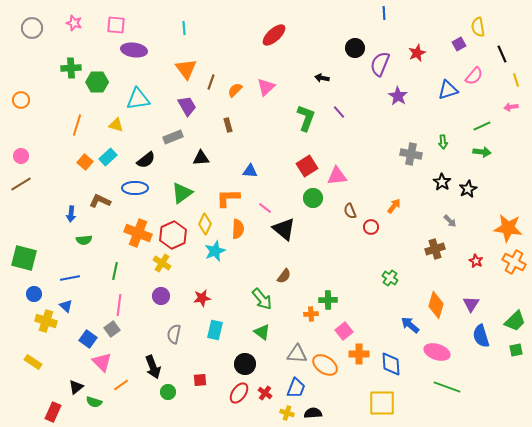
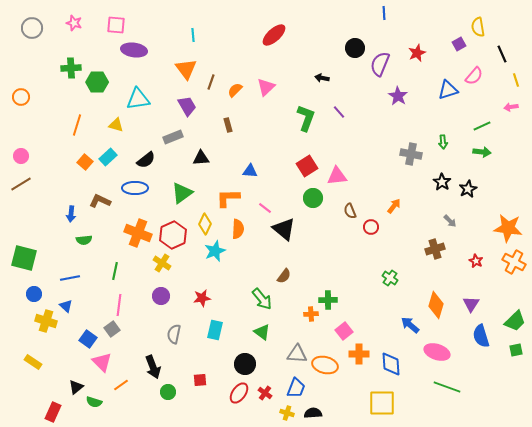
cyan line at (184, 28): moved 9 px right, 7 px down
orange circle at (21, 100): moved 3 px up
orange ellipse at (325, 365): rotated 20 degrees counterclockwise
